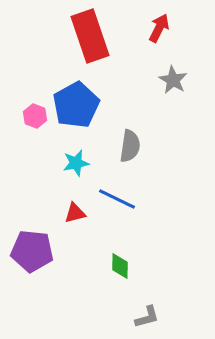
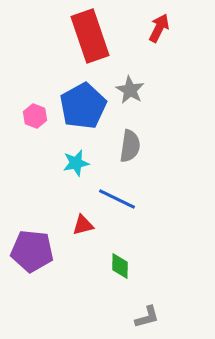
gray star: moved 43 px left, 10 px down
blue pentagon: moved 7 px right, 1 px down
red triangle: moved 8 px right, 12 px down
